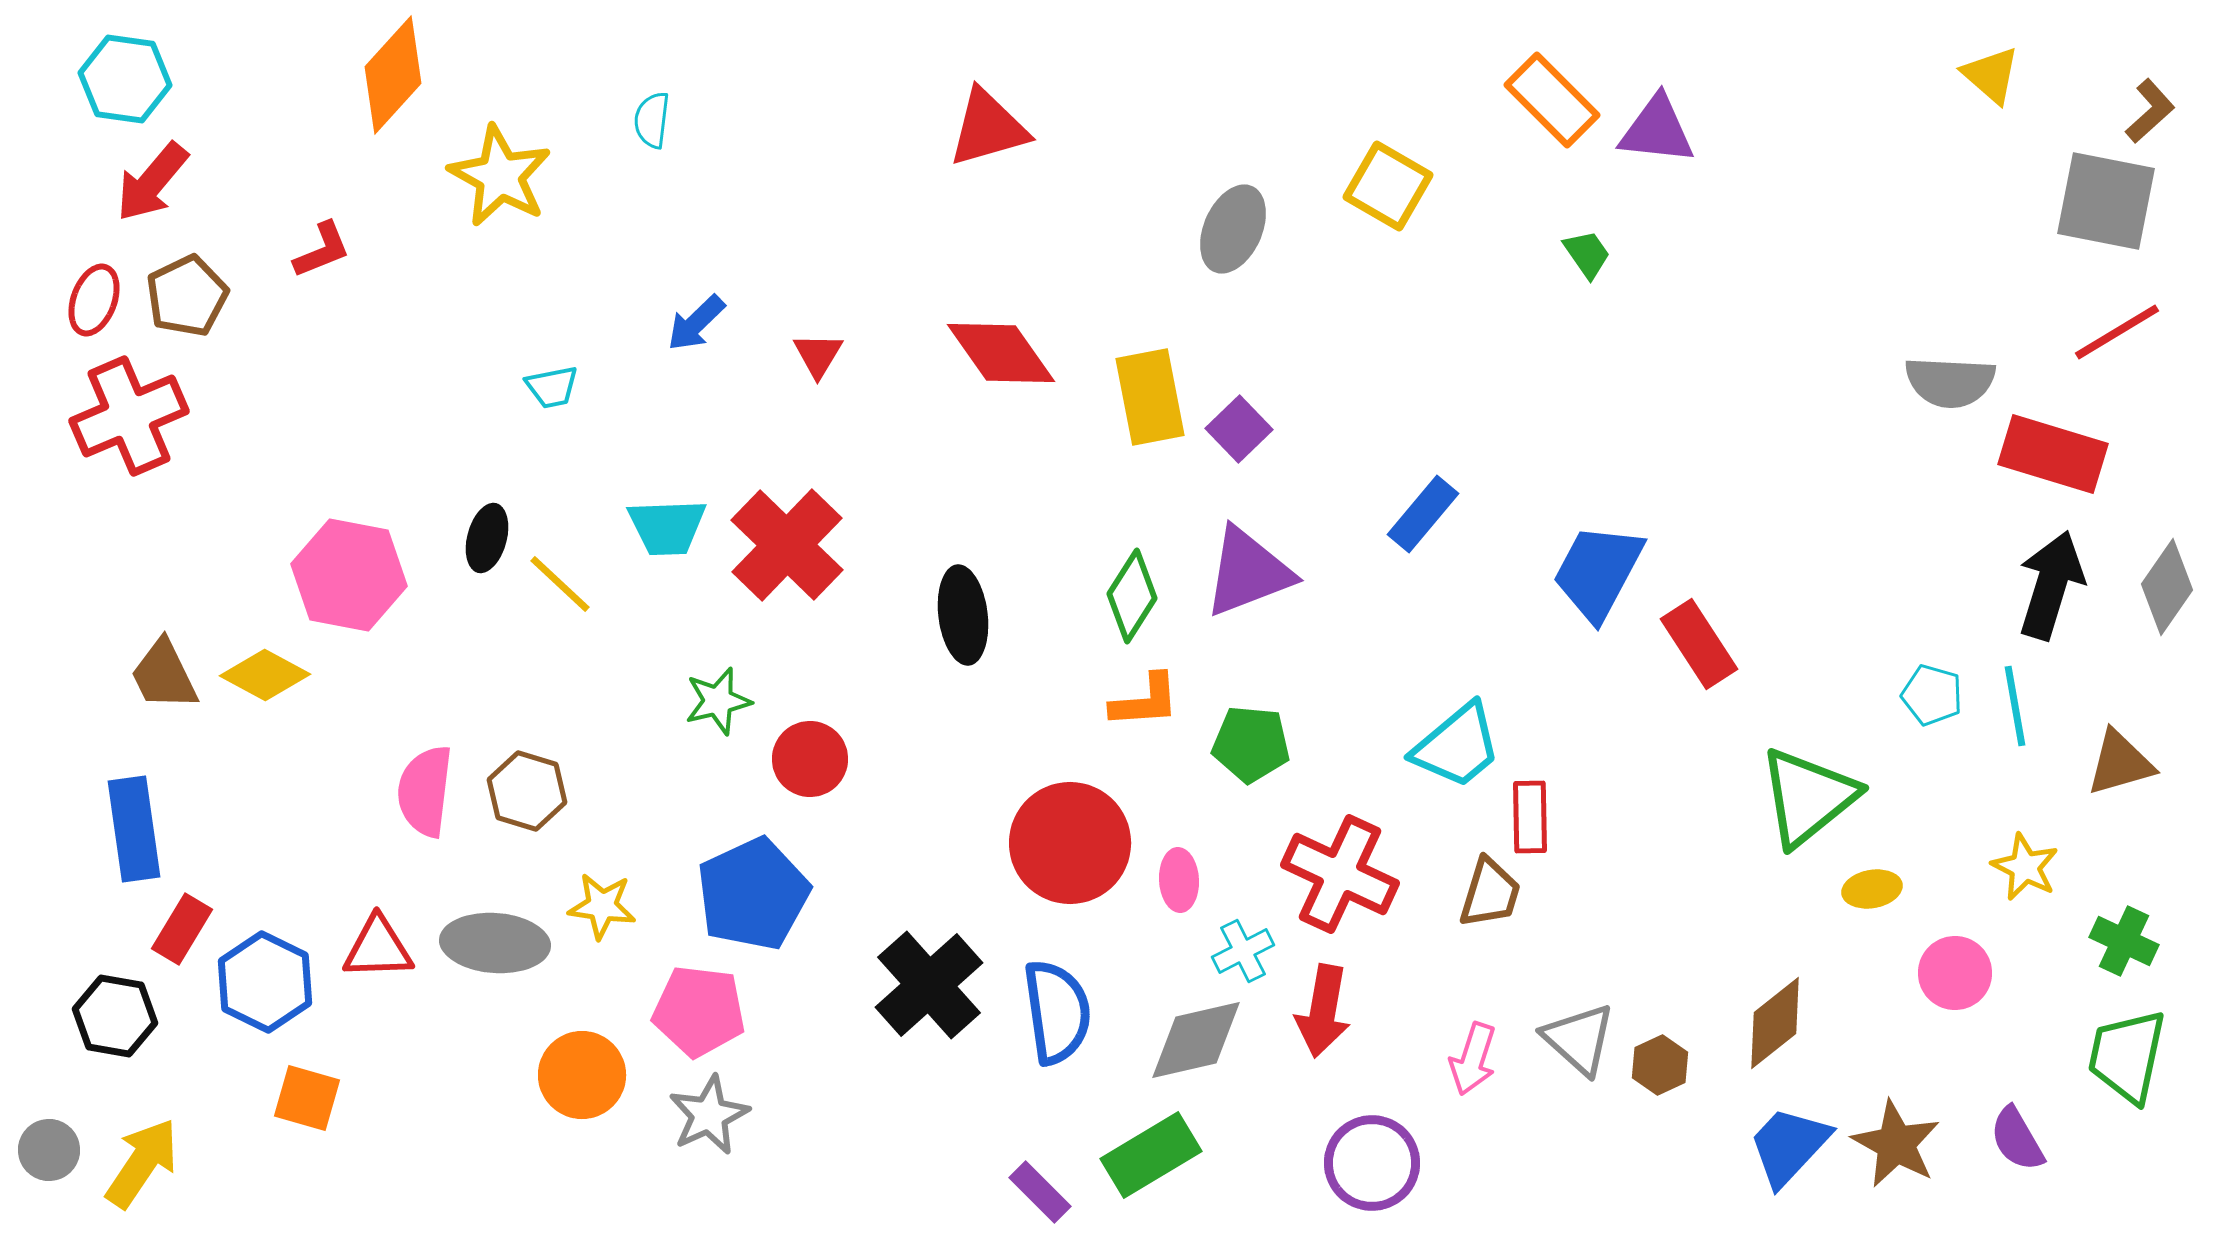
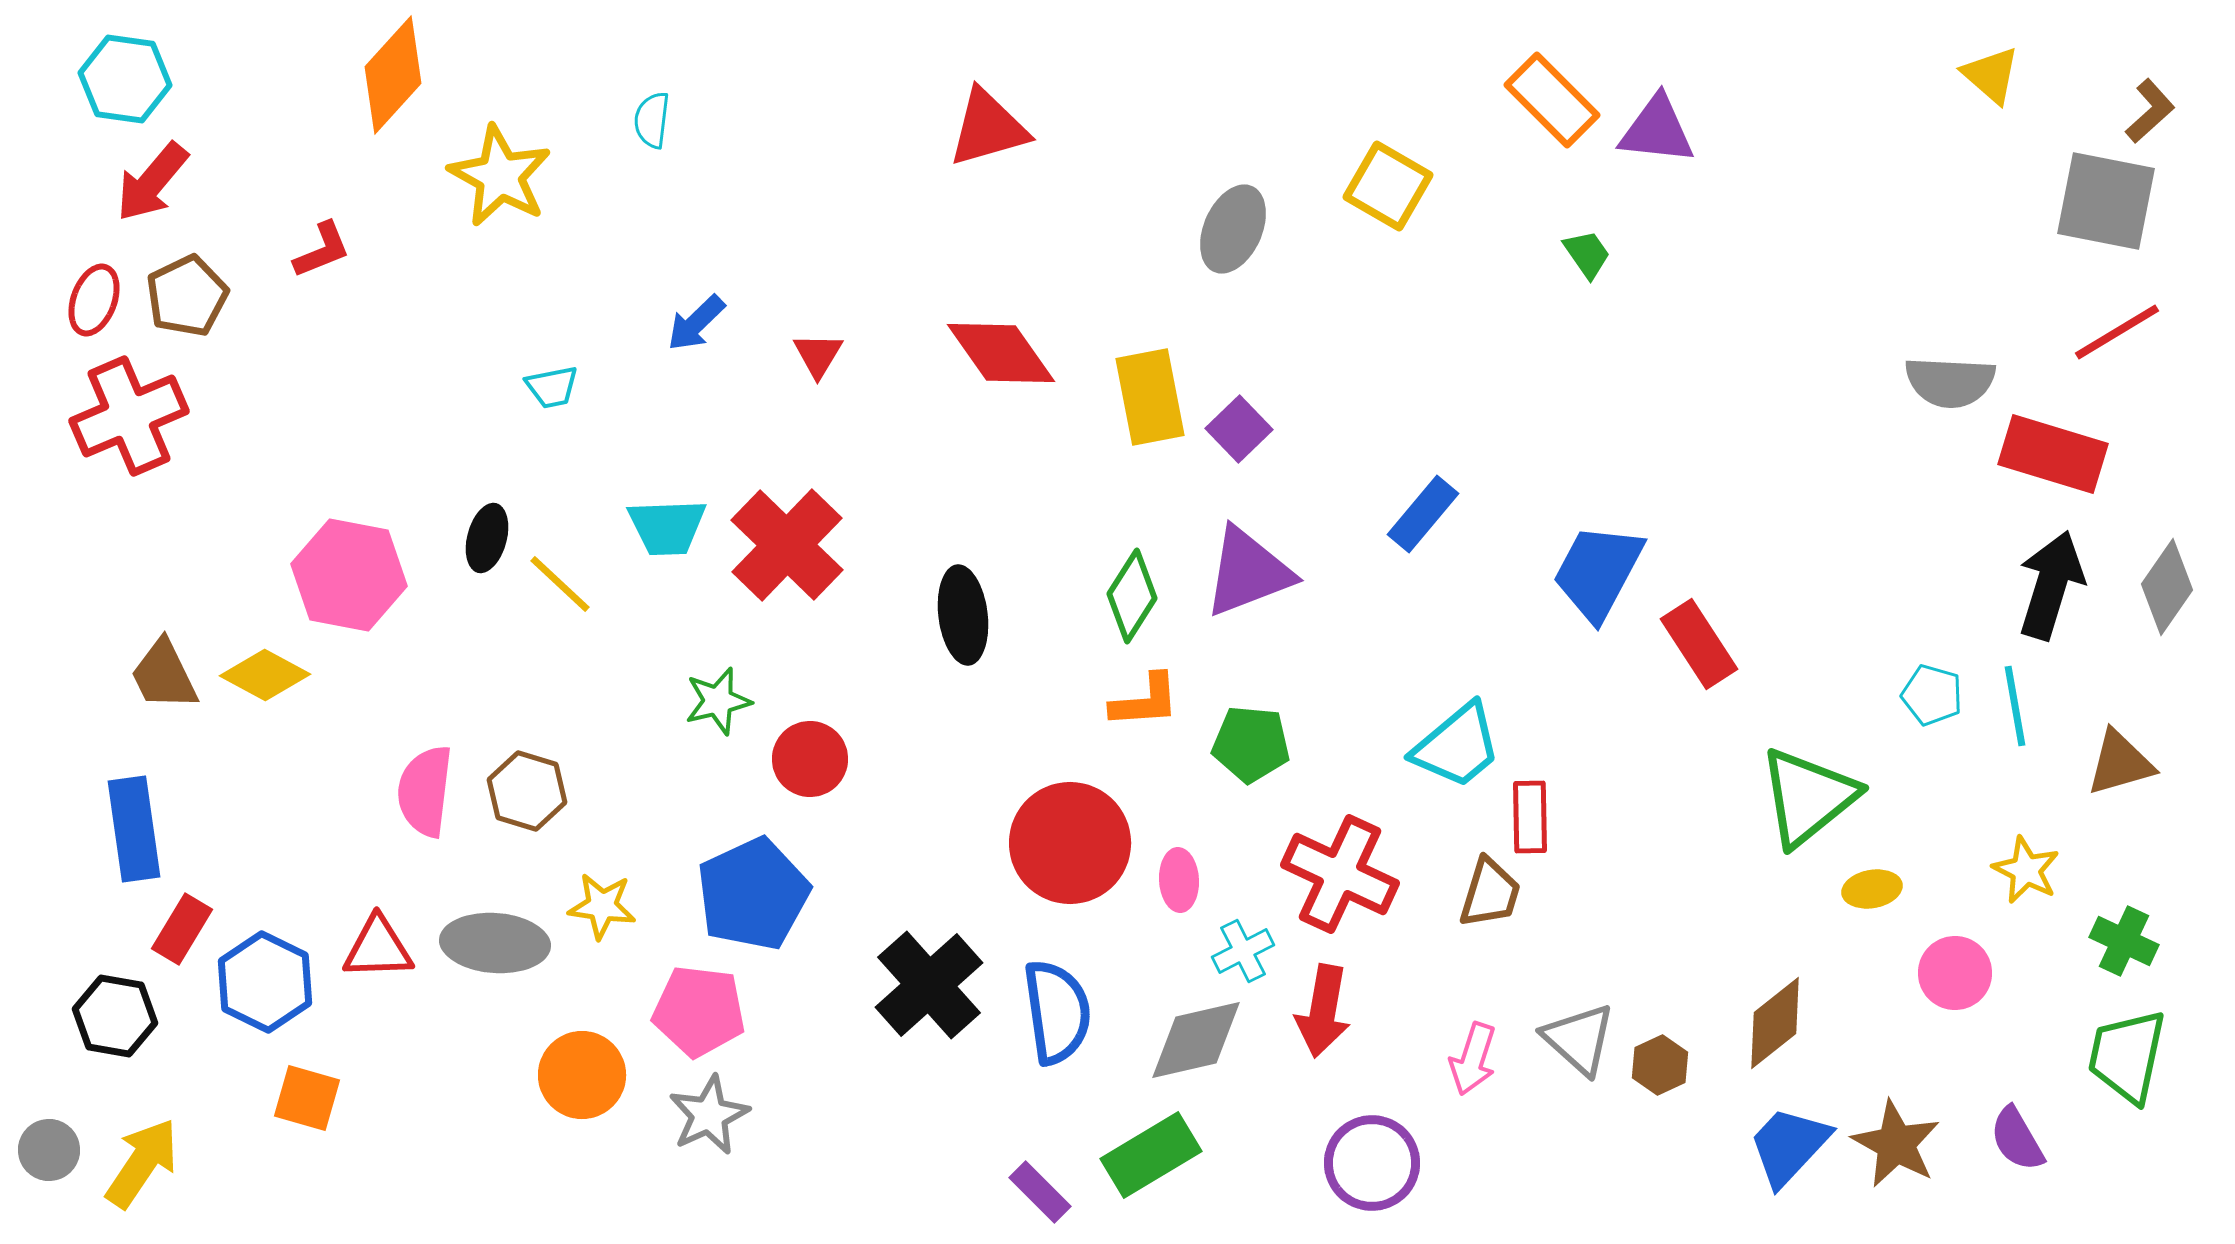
yellow star at (2025, 867): moved 1 px right, 3 px down
